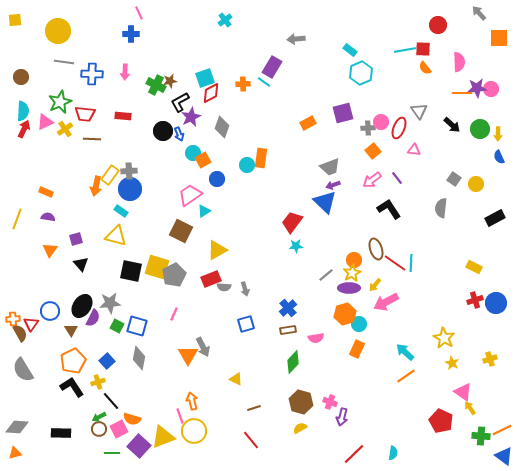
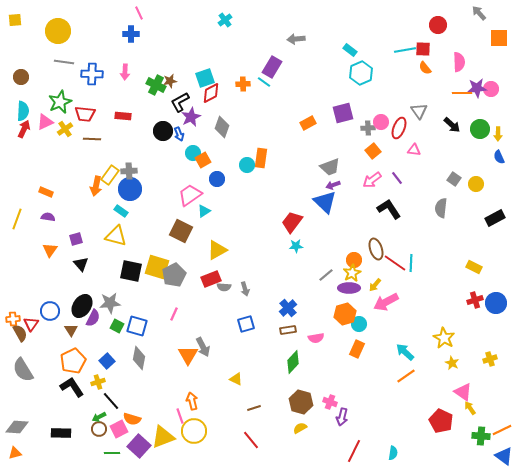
red line at (354, 454): moved 3 px up; rotated 20 degrees counterclockwise
